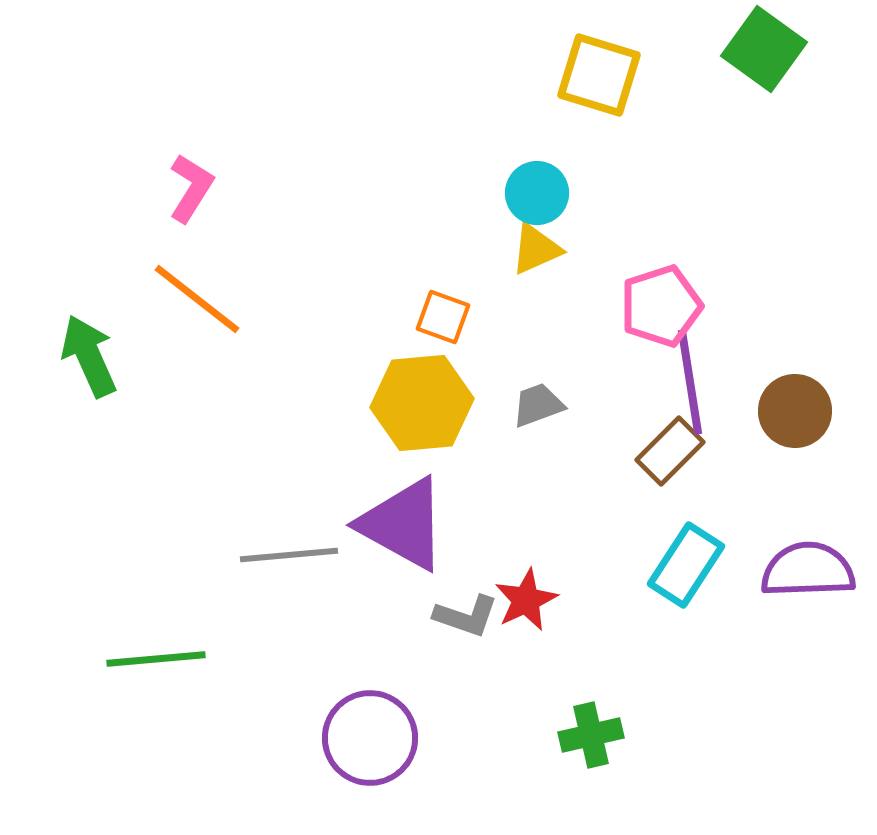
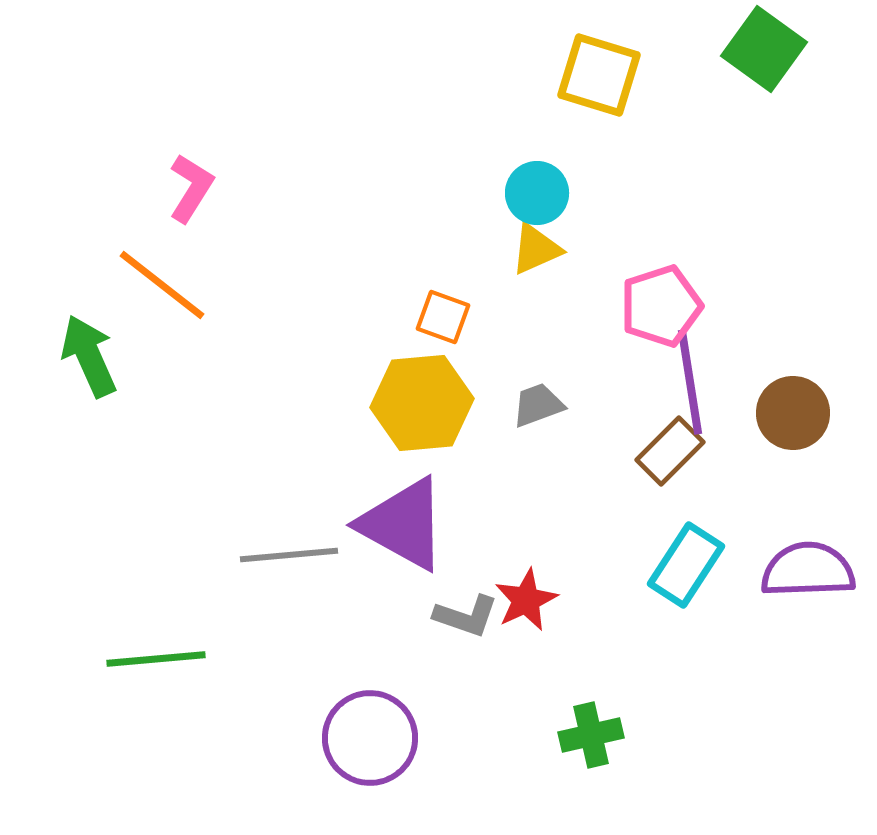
orange line: moved 35 px left, 14 px up
brown circle: moved 2 px left, 2 px down
